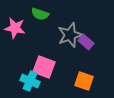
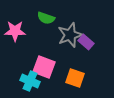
green semicircle: moved 6 px right, 4 px down
pink star: moved 3 px down; rotated 10 degrees counterclockwise
orange square: moved 9 px left, 3 px up
